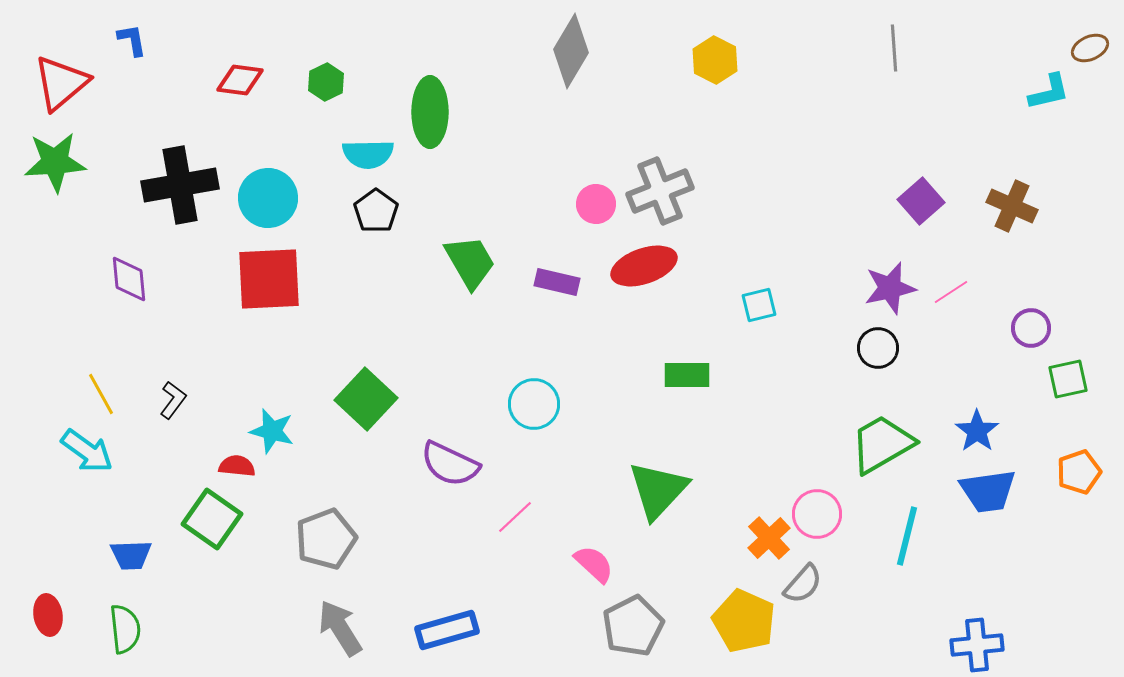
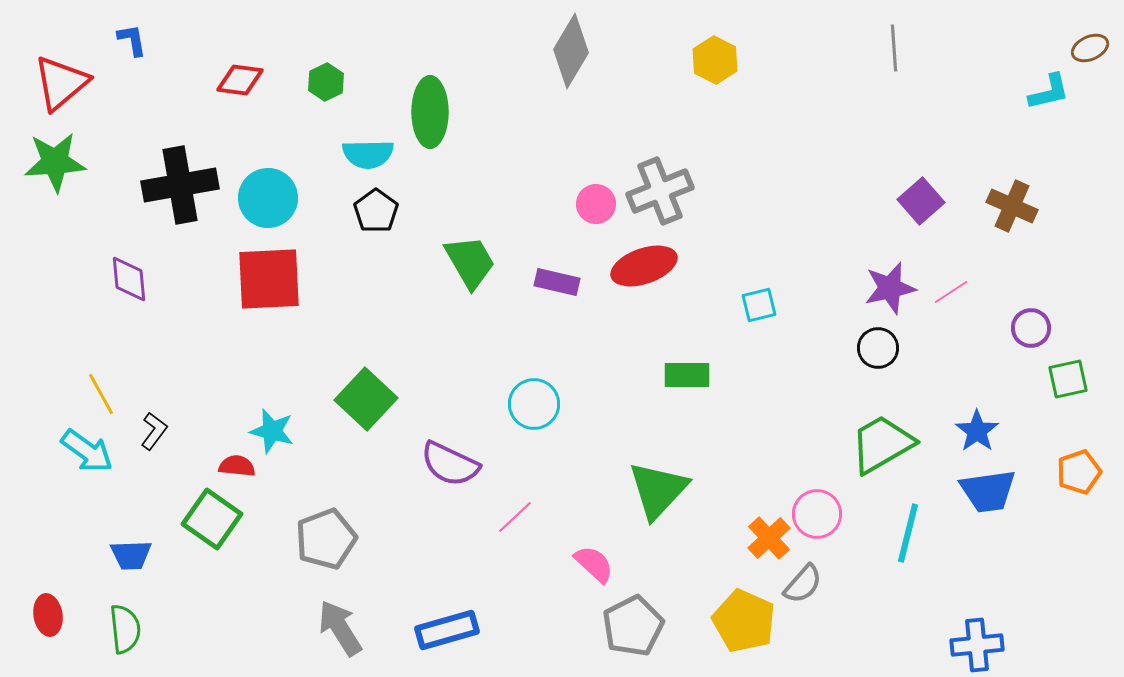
black L-shape at (173, 400): moved 19 px left, 31 px down
cyan line at (907, 536): moved 1 px right, 3 px up
